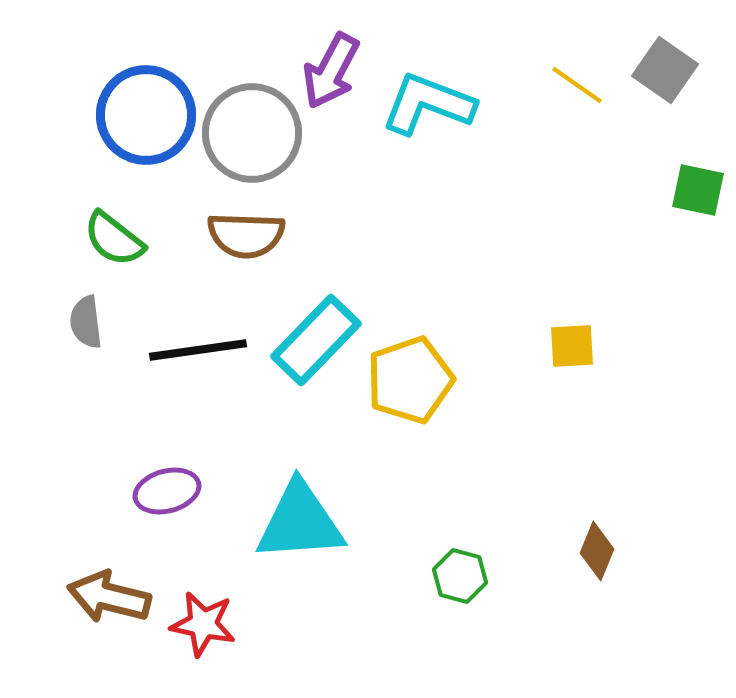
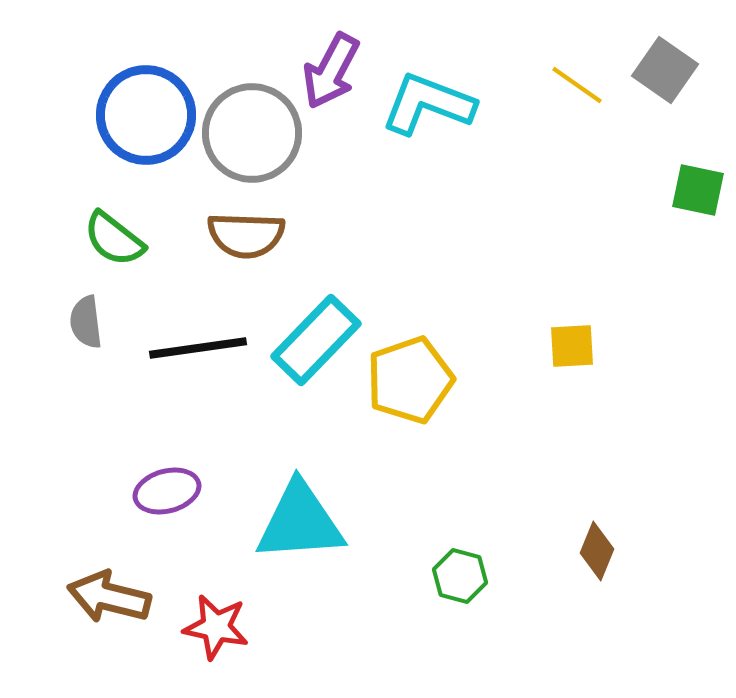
black line: moved 2 px up
red star: moved 13 px right, 3 px down
